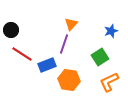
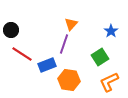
blue star: rotated 16 degrees counterclockwise
